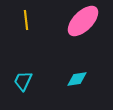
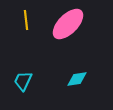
pink ellipse: moved 15 px left, 3 px down
